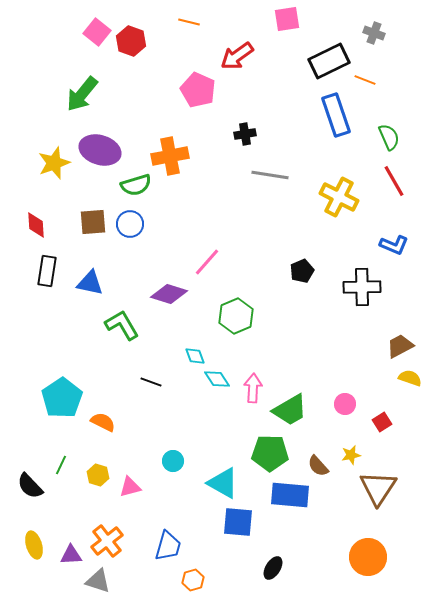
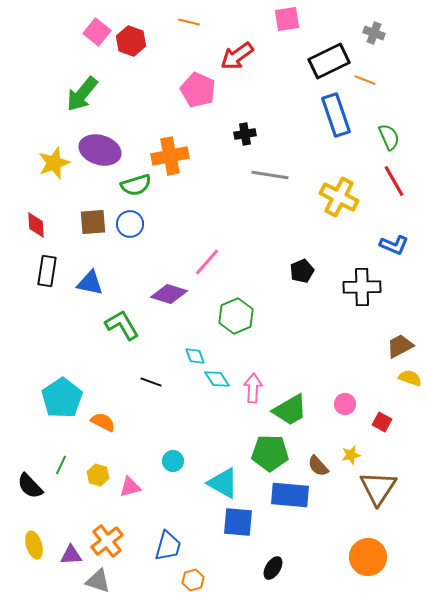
red square at (382, 422): rotated 30 degrees counterclockwise
